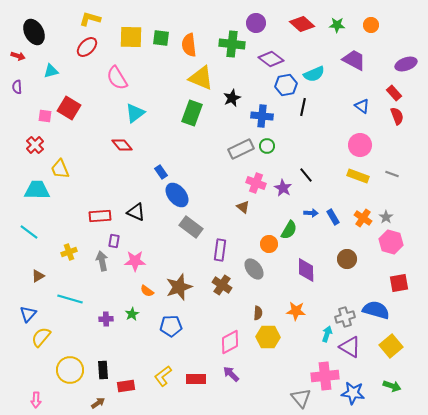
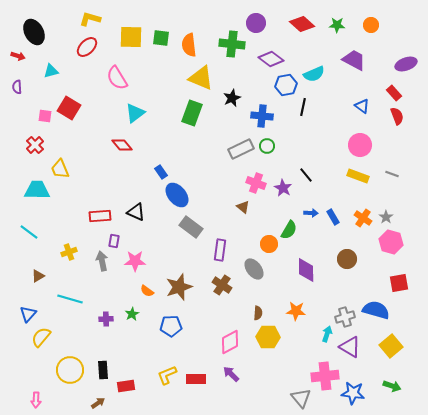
yellow L-shape at (163, 376): moved 4 px right, 1 px up; rotated 15 degrees clockwise
